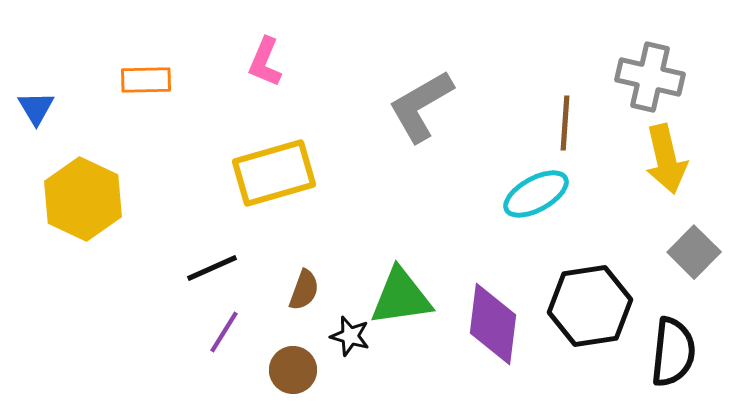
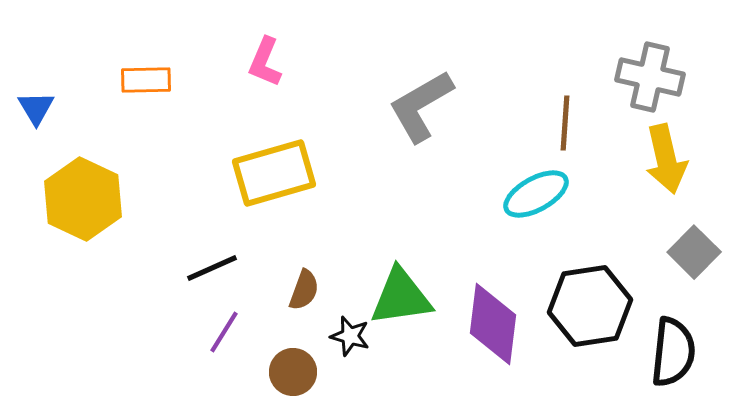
brown circle: moved 2 px down
